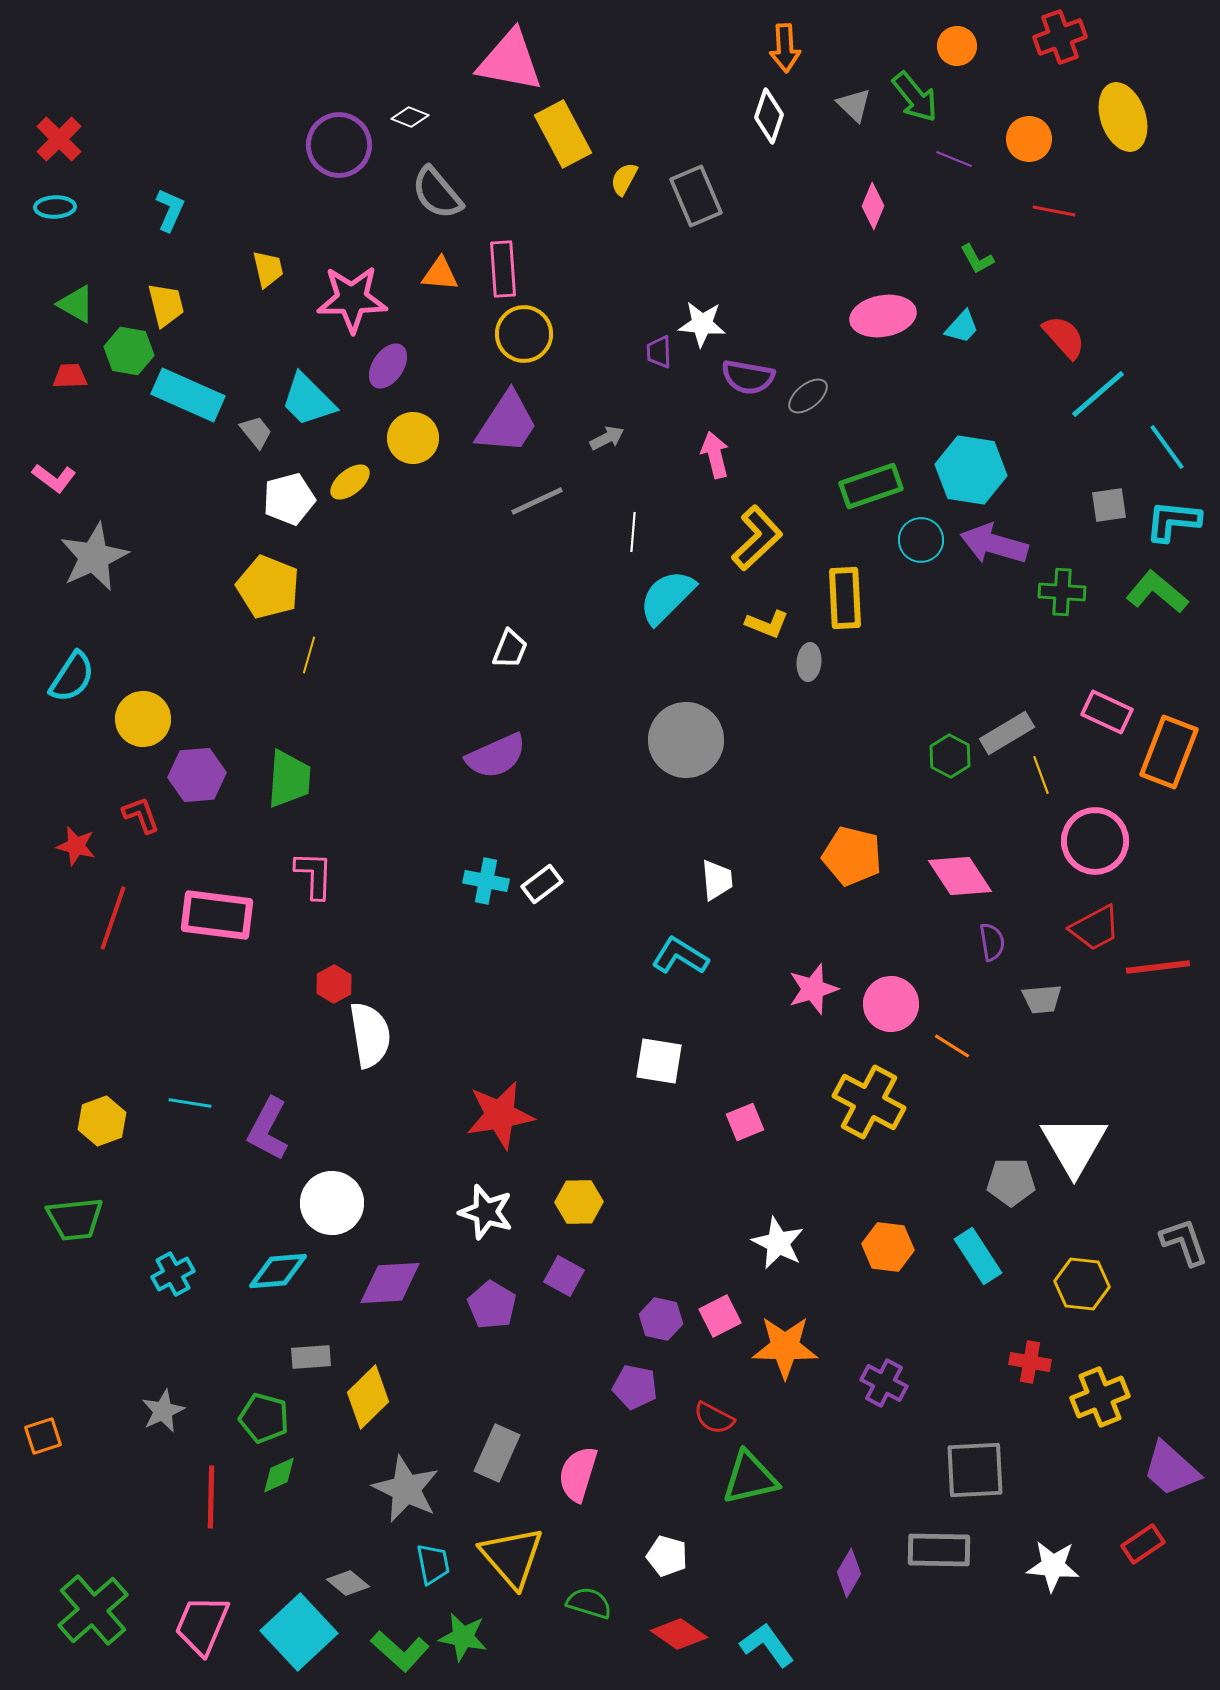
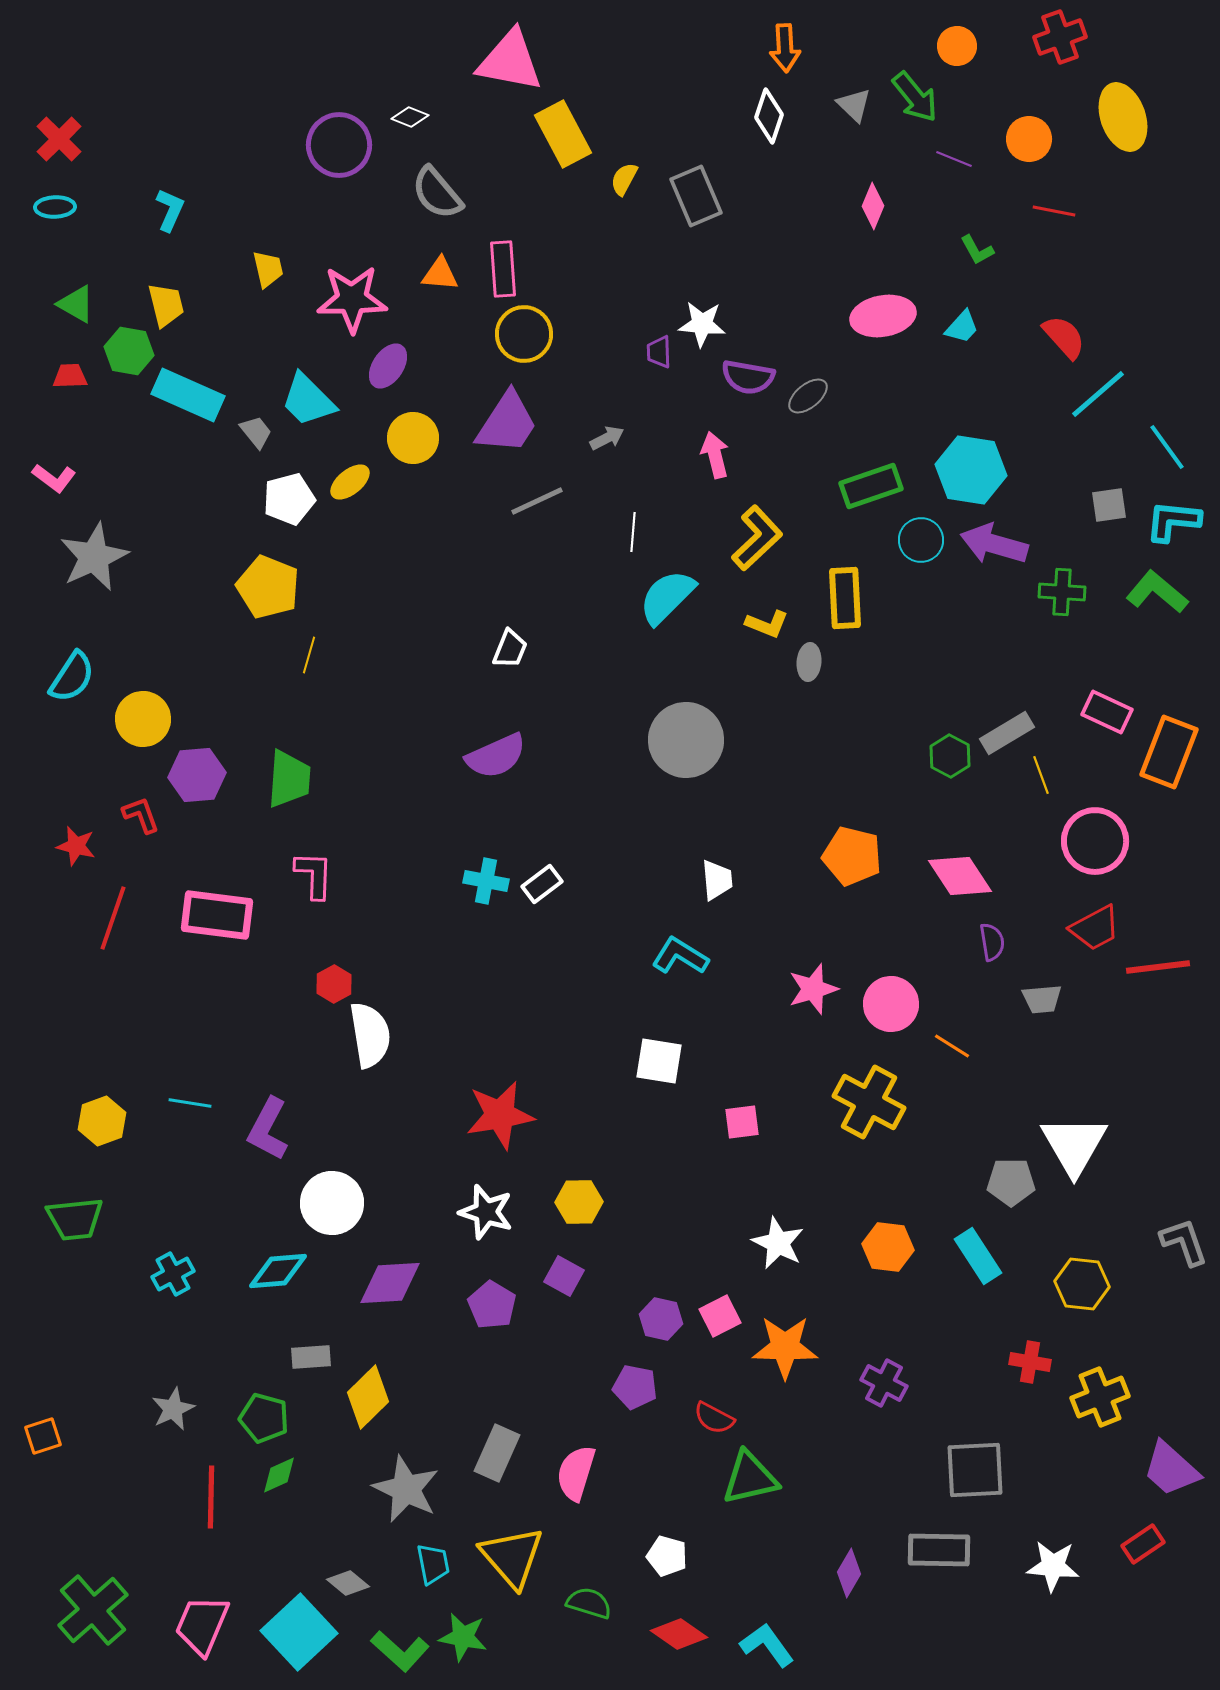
green L-shape at (977, 259): moved 9 px up
pink square at (745, 1122): moved 3 px left; rotated 15 degrees clockwise
gray star at (163, 1411): moved 10 px right, 2 px up
pink semicircle at (578, 1474): moved 2 px left, 1 px up
